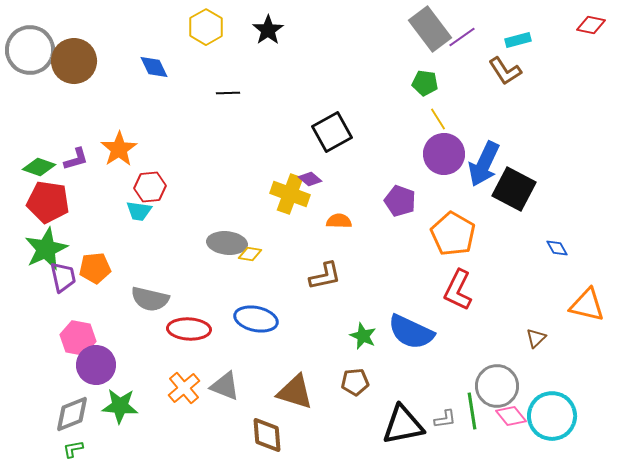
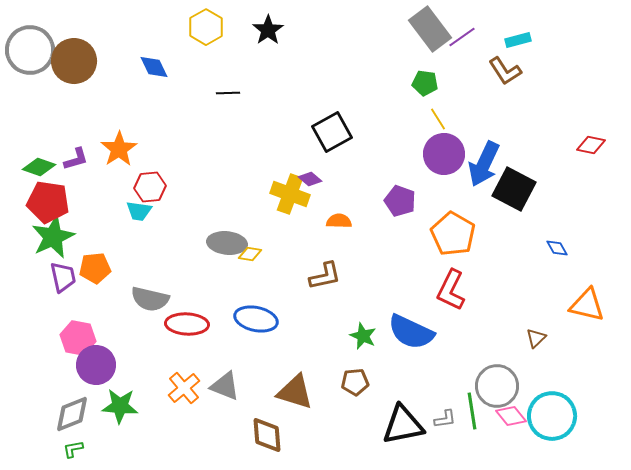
red diamond at (591, 25): moved 120 px down
green star at (46, 249): moved 7 px right, 12 px up
red L-shape at (458, 290): moved 7 px left
red ellipse at (189, 329): moved 2 px left, 5 px up
